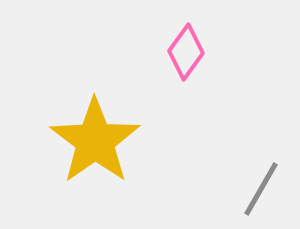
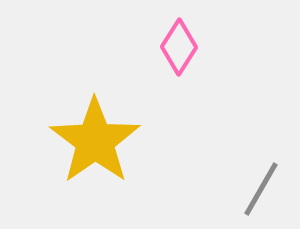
pink diamond: moved 7 px left, 5 px up; rotated 4 degrees counterclockwise
